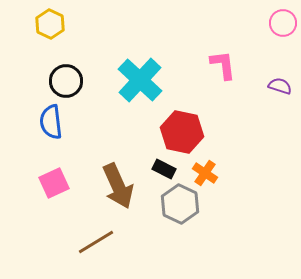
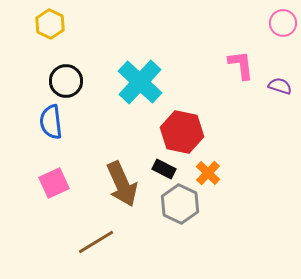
pink L-shape: moved 18 px right
cyan cross: moved 2 px down
orange cross: moved 3 px right; rotated 10 degrees clockwise
brown arrow: moved 4 px right, 2 px up
